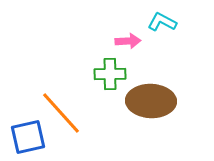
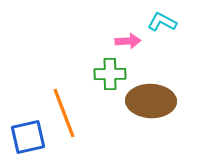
orange line: moved 3 px right; rotated 21 degrees clockwise
